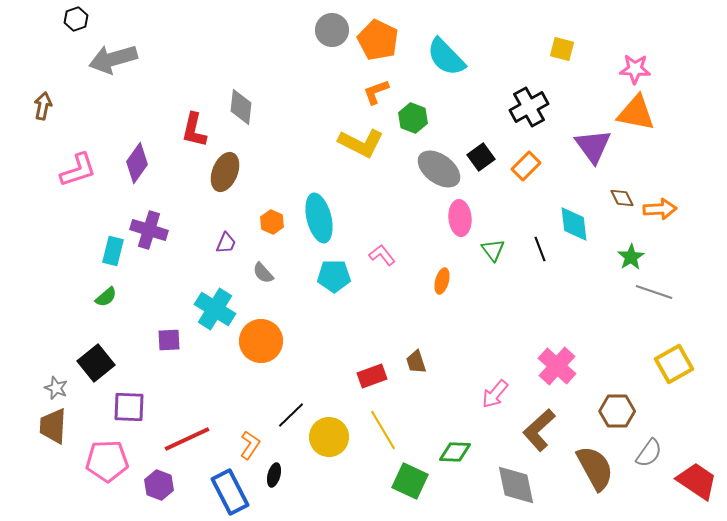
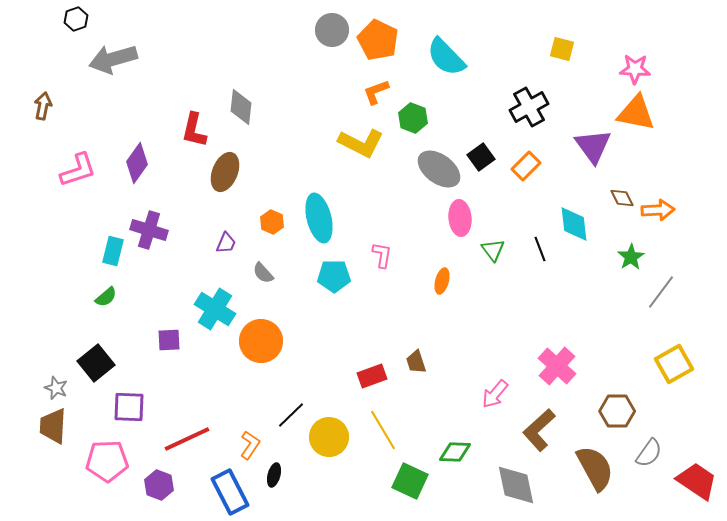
orange arrow at (660, 209): moved 2 px left, 1 px down
pink L-shape at (382, 255): rotated 48 degrees clockwise
gray line at (654, 292): moved 7 px right; rotated 72 degrees counterclockwise
